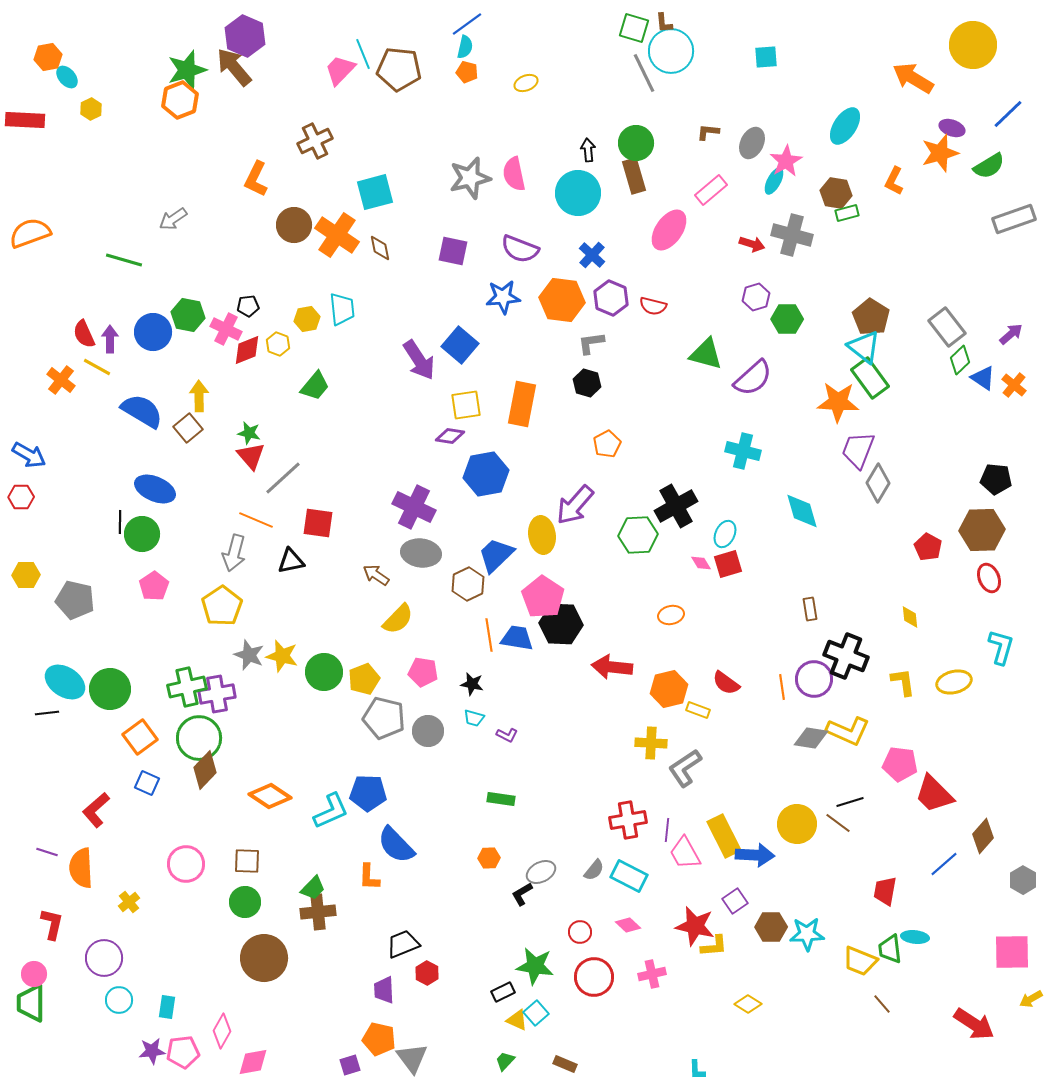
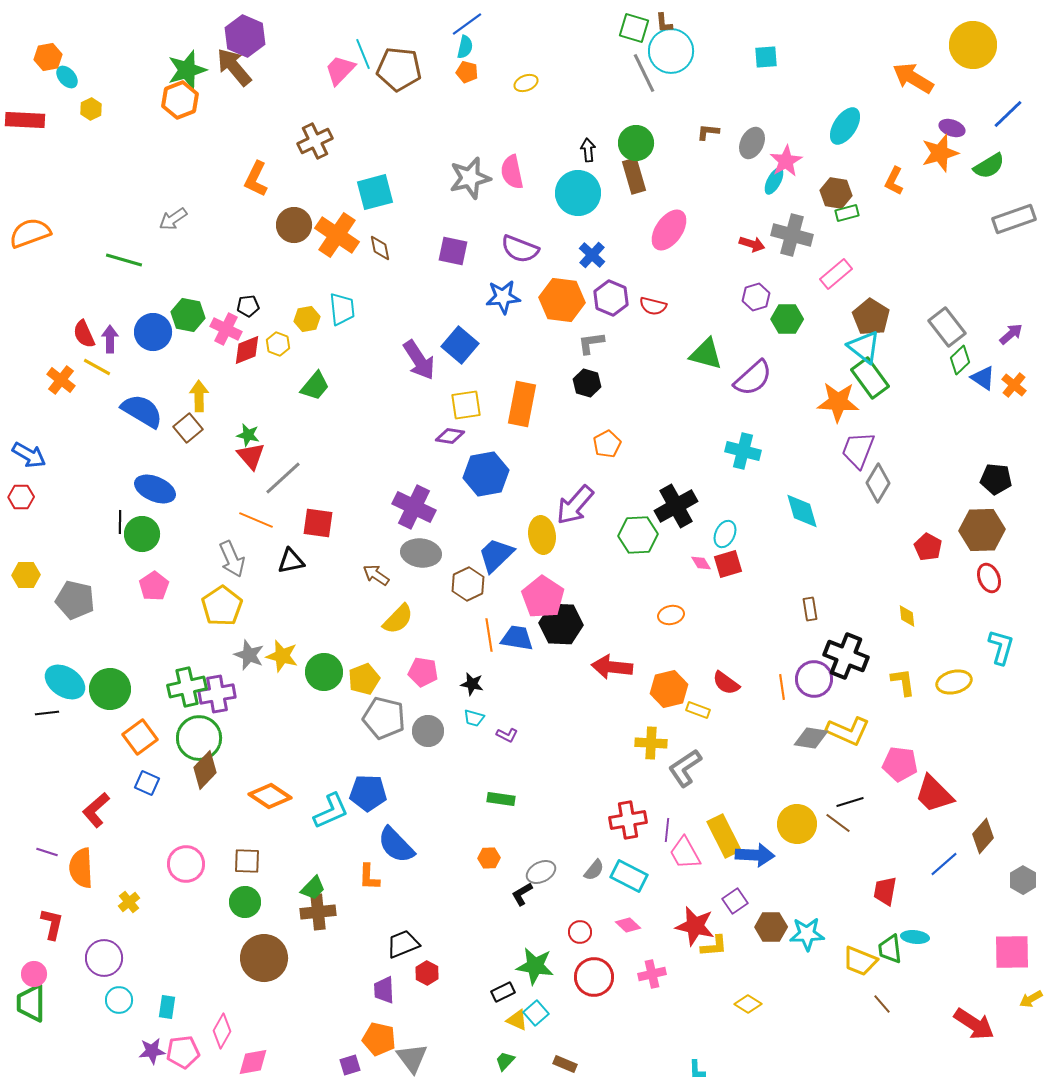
pink semicircle at (514, 174): moved 2 px left, 2 px up
pink rectangle at (711, 190): moved 125 px right, 84 px down
green star at (249, 433): moved 1 px left, 2 px down
gray arrow at (234, 553): moved 2 px left, 6 px down; rotated 39 degrees counterclockwise
yellow diamond at (910, 617): moved 3 px left, 1 px up
